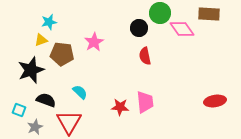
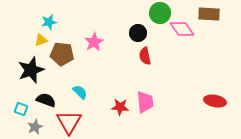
black circle: moved 1 px left, 5 px down
red ellipse: rotated 20 degrees clockwise
cyan square: moved 2 px right, 1 px up
